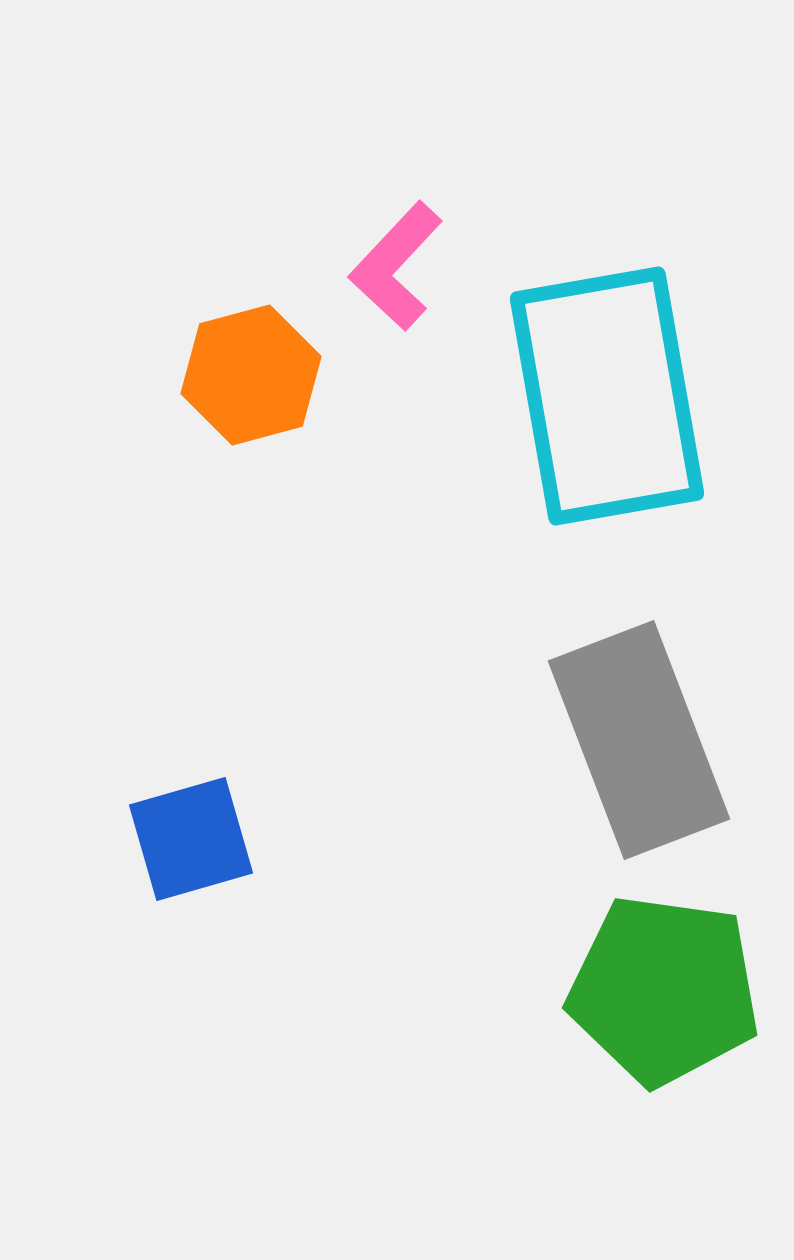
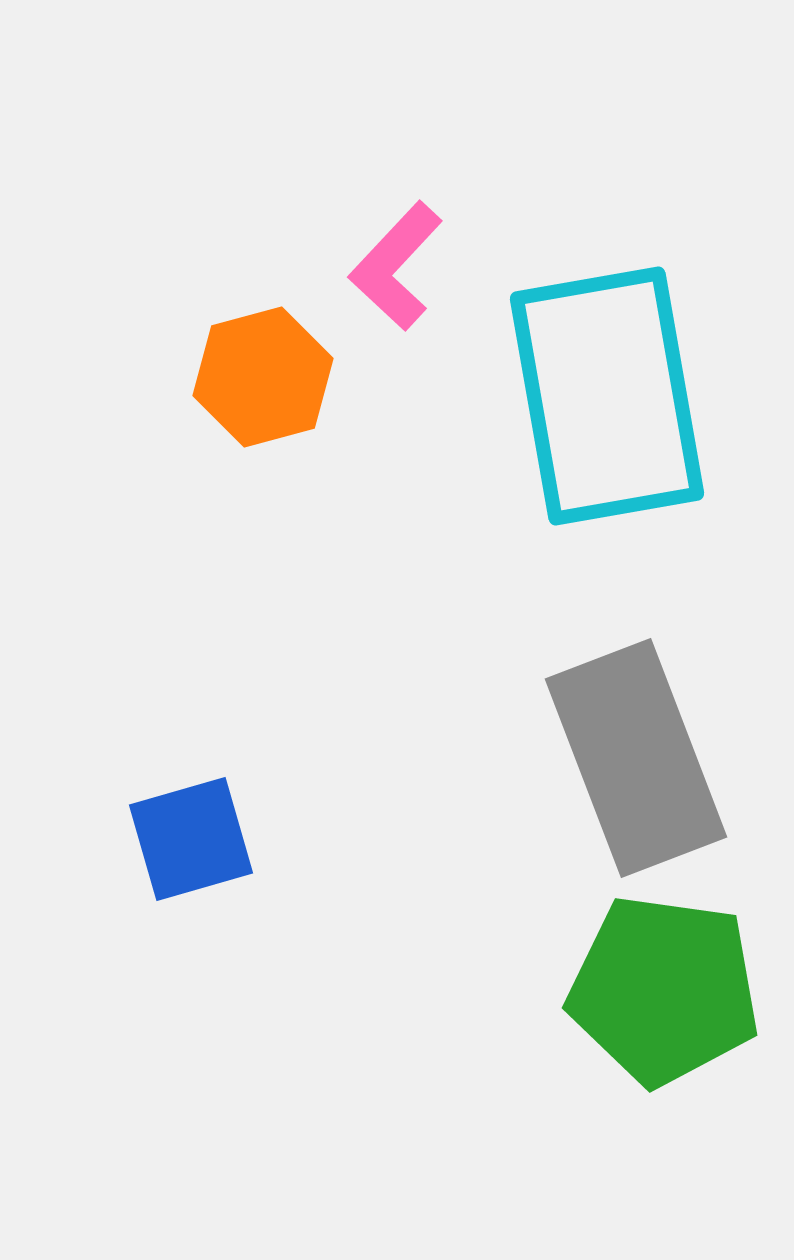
orange hexagon: moved 12 px right, 2 px down
gray rectangle: moved 3 px left, 18 px down
